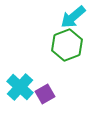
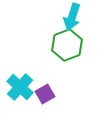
cyan arrow: moved 1 px left; rotated 32 degrees counterclockwise
